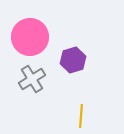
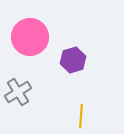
gray cross: moved 14 px left, 13 px down
